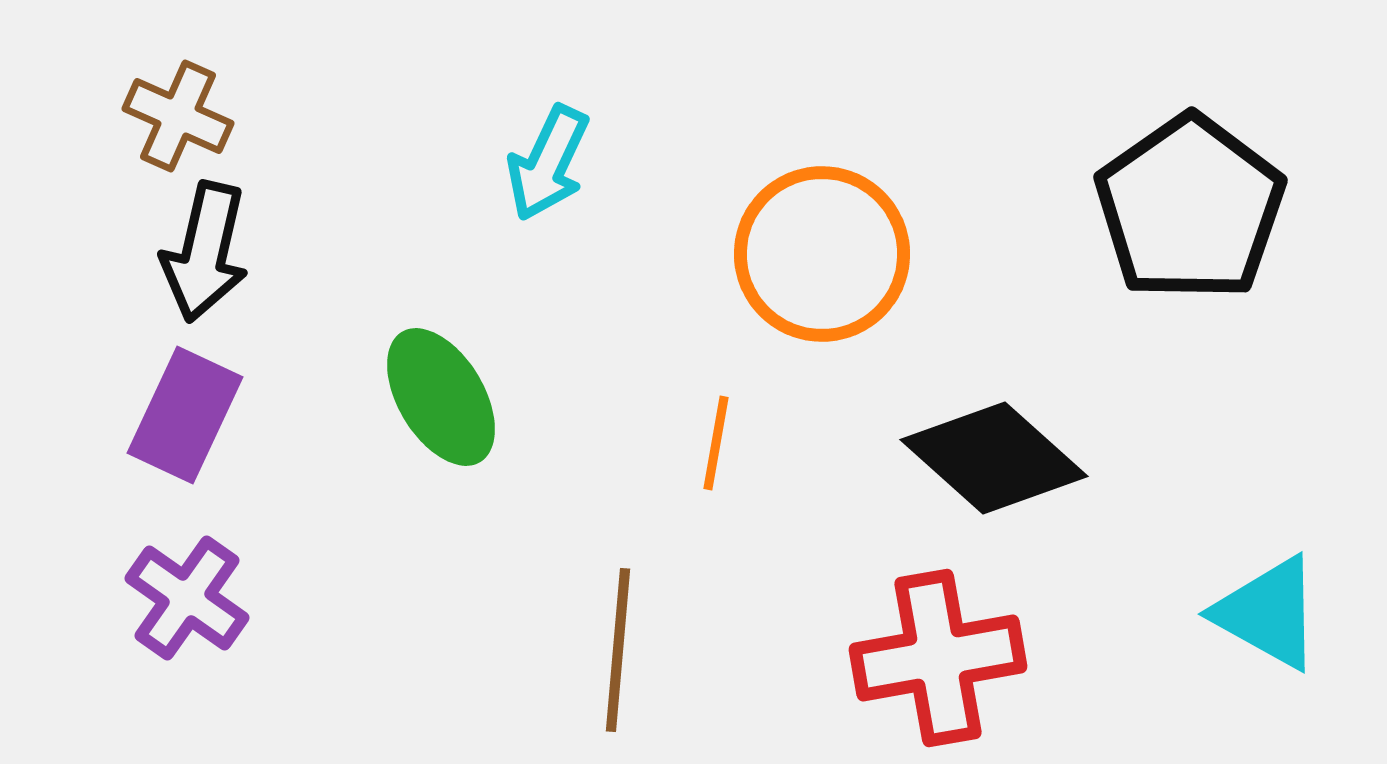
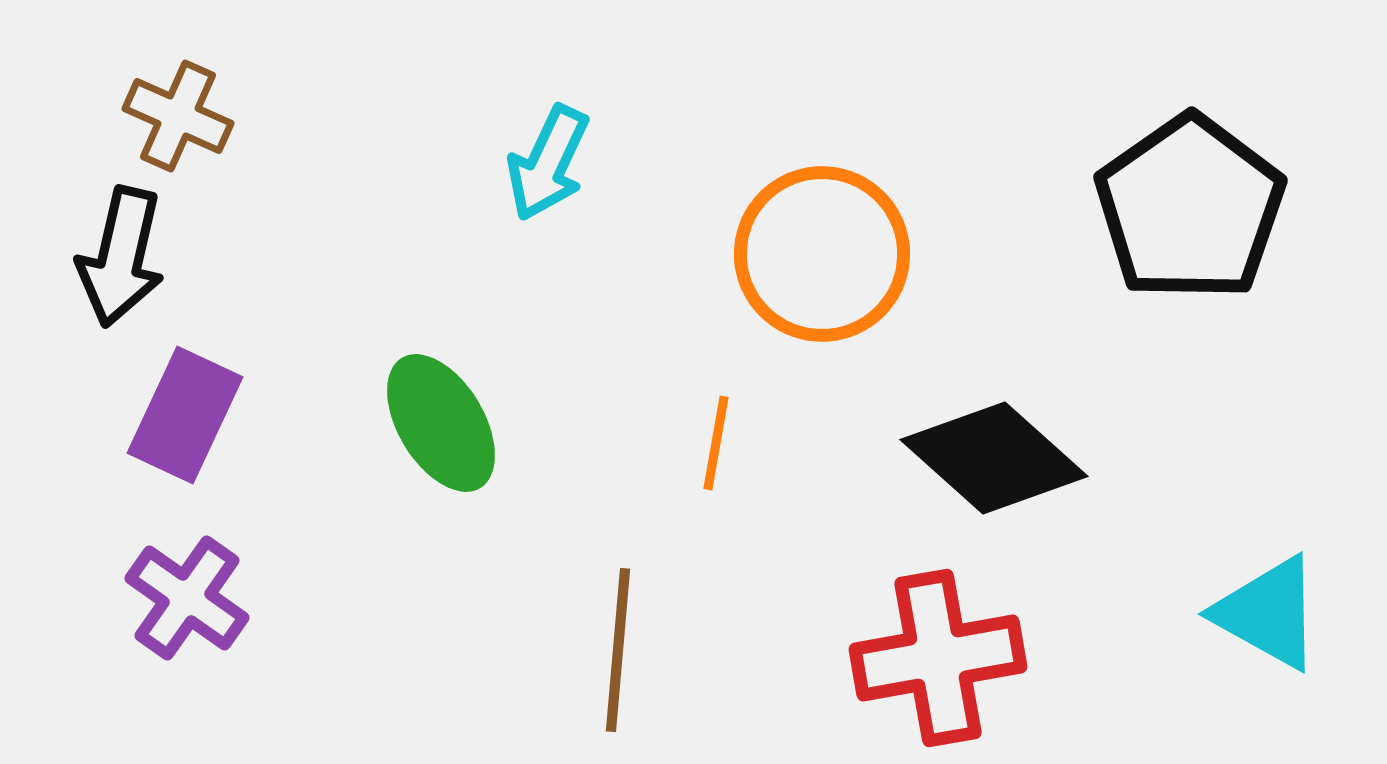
black arrow: moved 84 px left, 5 px down
green ellipse: moved 26 px down
